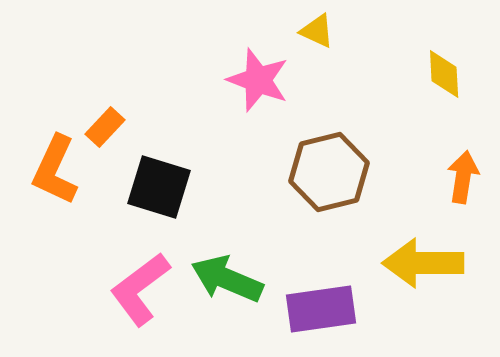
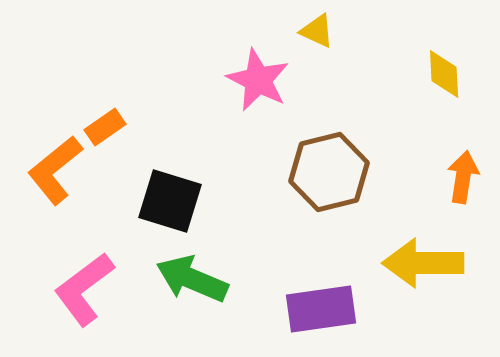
pink star: rotated 6 degrees clockwise
orange rectangle: rotated 12 degrees clockwise
orange L-shape: rotated 26 degrees clockwise
black square: moved 11 px right, 14 px down
green arrow: moved 35 px left
pink L-shape: moved 56 px left
